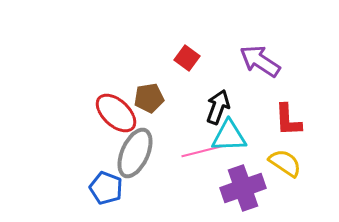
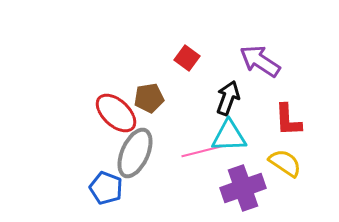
black arrow: moved 10 px right, 9 px up
